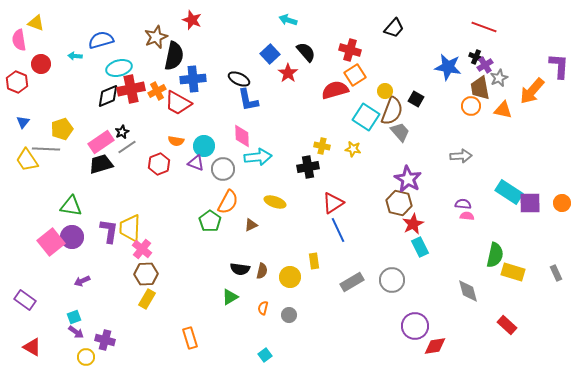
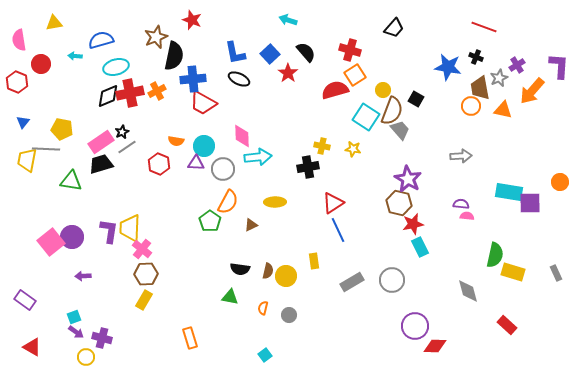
yellow triangle at (36, 23): moved 18 px right; rotated 30 degrees counterclockwise
purple cross at (485, 65): moved 32 px right
cyan ellipse at (119, 68): moved 3 px left, 1 px up
red cross at (131, 89): moved 1 px left, 4 px down
yellow circle at (385, 91): moved 2 px left, 1 px up
blue L-shape at (248, 100): moved 13 px left, 47 px up
red trapezoid at (178, 103): moved 25 px right
yellow pentagon at (62, 129): rotated 30 degrees clockwise
gray trapezoid at (400, 132): moved 2 px up
yellow trapezoid at (27, 160): rotated 45 degrees clockwise
purple triangle at (196, 163): rotated 18 degrees counterclockwise
red hexagon at (159, 164): rotated 15 degrees counterclockwise
cyan rectangle at (509, 192): rotated 24 degrees counterclockwise
yellow ellipse at (275, 202): rotated 20 degrees counterclockwise
orange circle at (562, 203): moved 2 px left, 21 px up
purple semicircle at (463, 204): moved 2 px left
green triangle at (71, 206): moved 25 px up
red star at (413, 224): rotated 15 degrees clockwise
brown semicircle at (262, 271): moved 6 px right
yellow circle at (290, 277): moved 4 px left, 1 px up
purple arrow at (82, 281): moved 1 px right, 5 px up; rotated 21 degrees clockwise
green triangle at (230, 297): rotated 42 degrees clockwise
yellow rectangle at (147, 299): moved 3 px left, 1 px down
purple cross at (105, 340): moved 3 px left, 2 px up
red diamond at (435, 346): rotated 10 degrees clockwise
